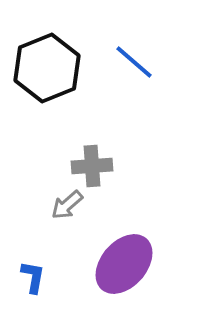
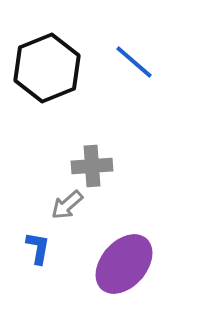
blue L-shape: moved 5 px right, 29 px up
